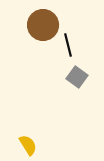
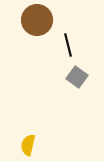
brown circle: moved 6 px left, 5 px up
yellow semicircle: rotated 135 degrees counterclockwise
